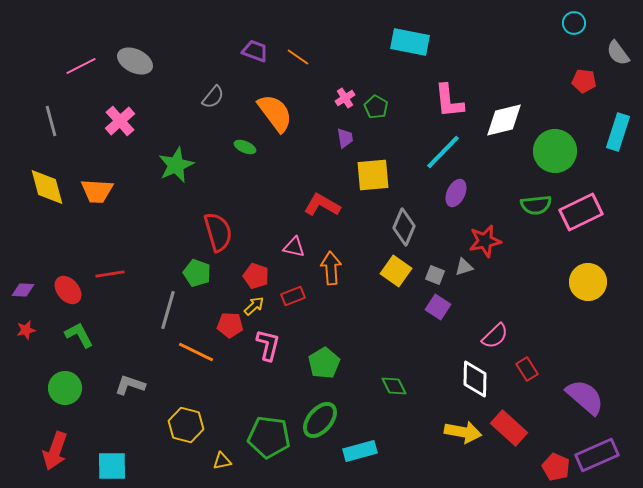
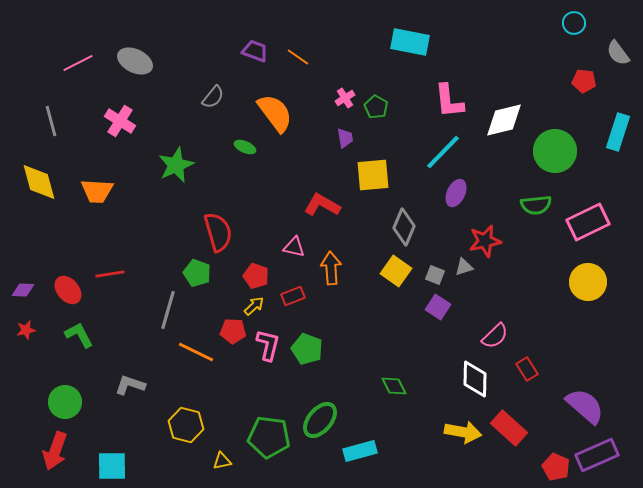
pink line at (81, 66): moved 3 px left, 3 px up
pink cross at (120, 121): rotated 16 degrees counterclockwise
yellow diamond at (47, 187): moved 8 px left, 5 px up
pink rectangle at (581, 212): moved 7 px right, 10 px down
red pentagon at (230, 325): moved 3 px right, 6 px down
green pentagon at (324, 363): moved 17 px left, 14 px up; rotated 20 degrees counterclockwise
green circle at (65, 388): moved 14 px down
purple semicircle at (585, 397): moved 9 px down
